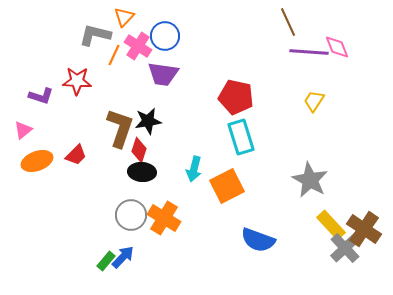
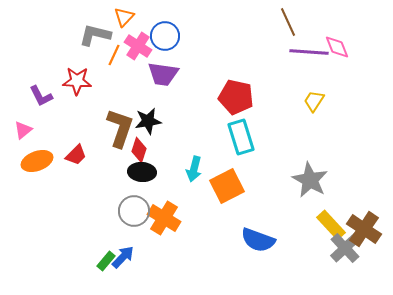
purple L-shape: rotated 45 degrees clockwise
gray circle: moved 3 px right, 4 px up
